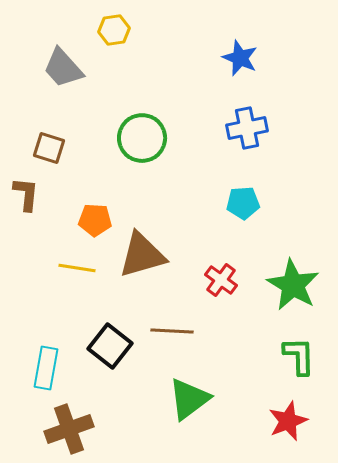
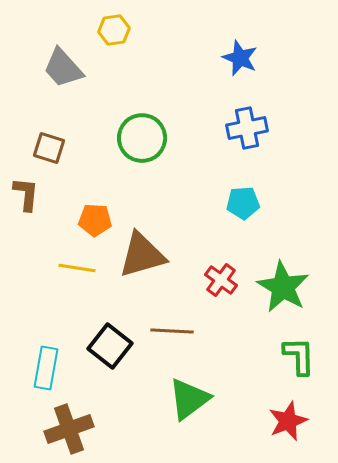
green star: moved 10 px left, 2 px down
